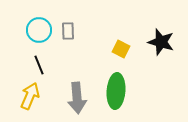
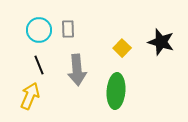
gray rectangle: moved 2 px up
yellow square: moved 1 px right, 1 px up; rotated 18 degrees clockwise
gray arrow: moved 28 px up
